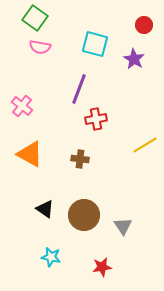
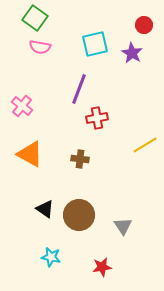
cyan square: rotated 28 degrees counterclockwise
purple star: moved 2 px left, 6 px up
red cross: moved 1 px right, 1 px up
brown circle: moved 5 px left
